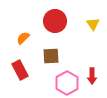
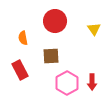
yellow triangle: moved 1 px right, 5 px down
orange semicircle: rotated 56 degrees counterclockwise
red arrow: moved 6 px down
